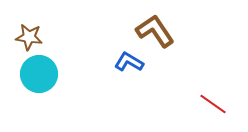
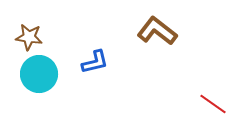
brown L-shape: moved 2 px right; rotated 18 degrees counterclockwise
blue L-shape: moved 34 px left; rotated 136 degrees clockwise
